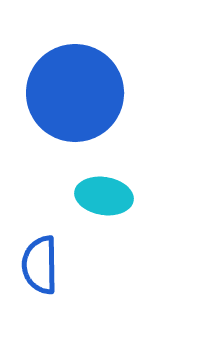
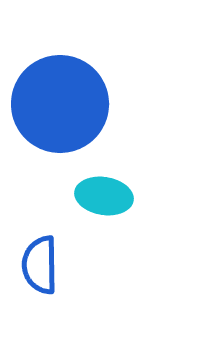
blue circle: moved 15 px left, 11 px down
